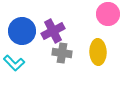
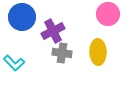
blue circle: moved 14 px up
